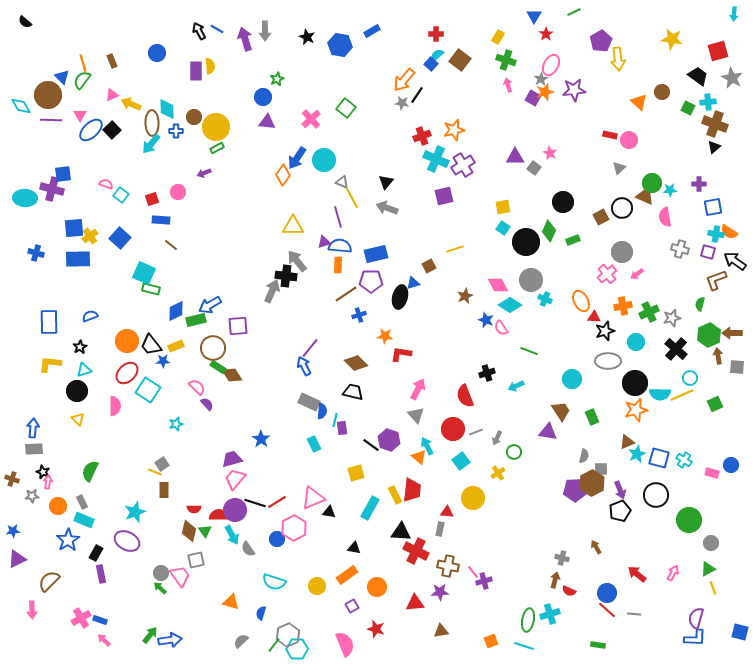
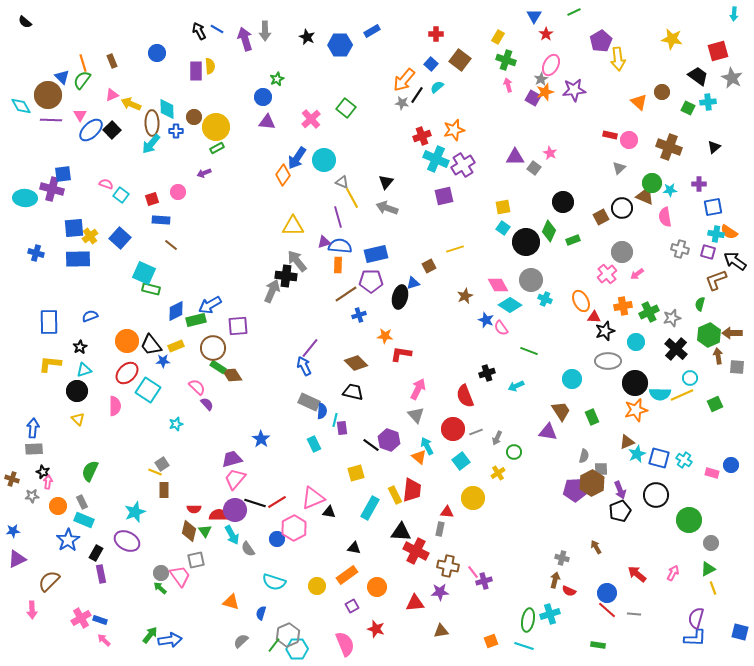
blue hexagon at (340, 45): rotated 10 degrees counterclockwise
cyan semicircle at (437, 55): moved 32 px down
brown cross at (715, 124): moved 46 px left, 23 px down
